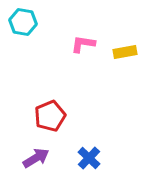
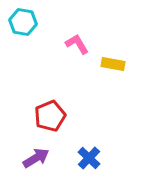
pink L-shape: moved 6 px left; rotated 50 degrees clockwise
yellow rectangle: moved 12 px left, 12 px down; rotated 20 degrees clockwise
